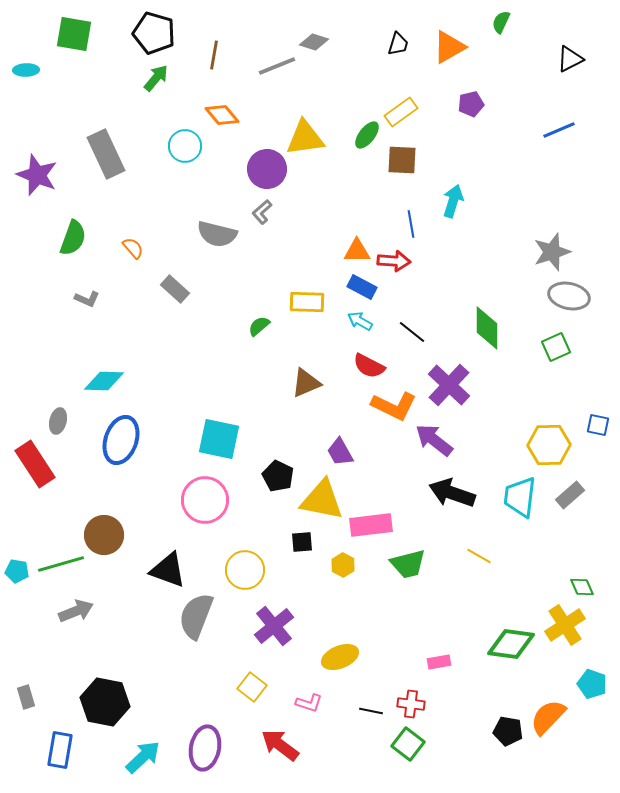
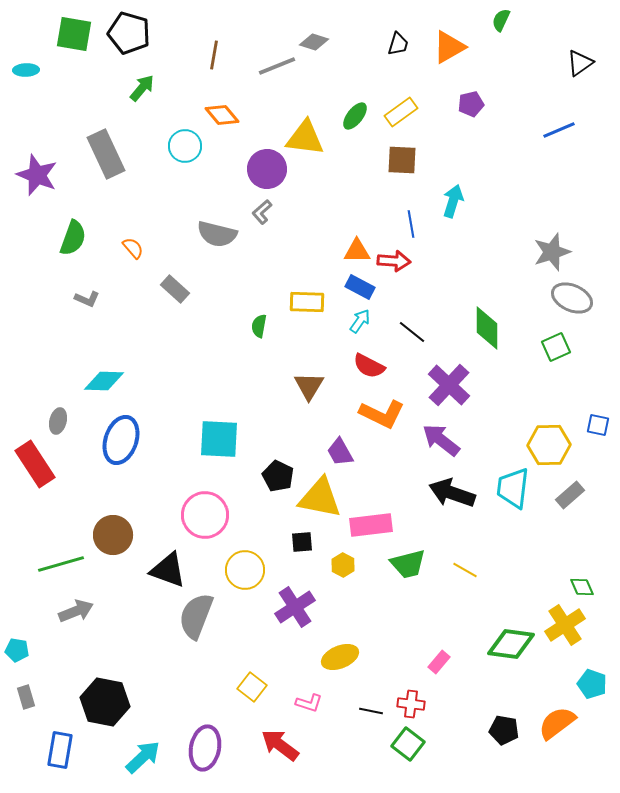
green semicircle at (501, 22): moved 2 px up
black pentagon at (154, 33): moved 25 px left
black triangle at (570, 59): moved 10 px right, 4 px down; rotated 8 degrees counterclockwise
green arrow at (156, 78): moved 14 px left, 10 px down
green ellipse at (367, 135): moved 12 px left, 19 px up
yellow triangle at (305, 138): rotated 15 degrees clockwise
blue rectangle at (362, 287): moved 2 px left
gray ellipse at (569, 296): moved 3 px right, 2 px down; rotated 12 degrees clockwise
cyan arrow at (360, 321): rotated 95 degrees clockwise
green semicircle at (259, 326): rotated 40 degrees counterclockwise
brown triangle at (306, 383): moved 3 px right, 3 px down; rotated 36 degrees counterclockwise
orange L-shape at (394, 406): moved 12 px left, 8 px down
cyan square at (219, 439): rotated 9 degrees counterclockwise
purple arrow at (434, 440): moved 7 px right
cyan trapezoid at (520, 497): moved 7 px left, 9 px up
pink circle at (205, 500): moved 15 px down
yellow triangle at (322, 500): moved 2 px left, 2 px up
brown circle at (104, 535): moved 9 px right
yellow line at (479, 556): moved 14 px left, 14 px down
cyan pentagon at (17, 571): moved 79 px down
purple cross at (274, 626): moved 21 px right, 19 px up; rotated 6 degrees clockwise
pink rectangle at (439, 662): rotated 40 degrees counterclockwise
orange semicircle at (548, 717): moved 9 px right, 6 px down; rotated 9 degrees clockwise
black pentagon at (508, 731): moved 4 px left, 1 px up
